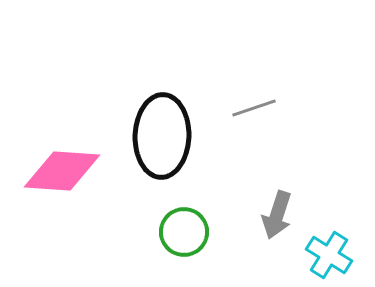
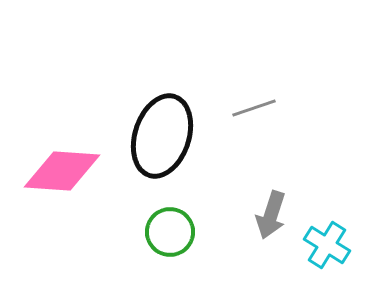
black ellipse: rotated 16 degrees clockwise
gray arrow: moved 6 px left
green circle: moved 14 px left
cyan cross: moved 2 px left, 10 px up
